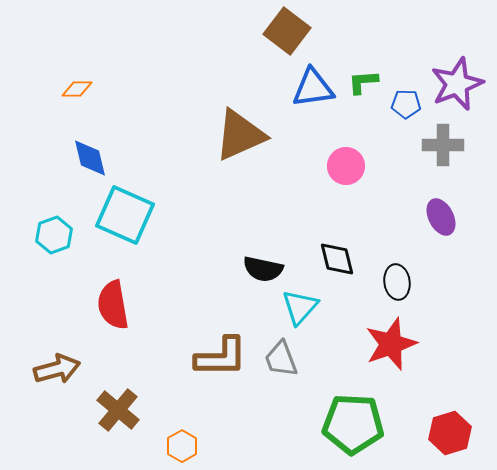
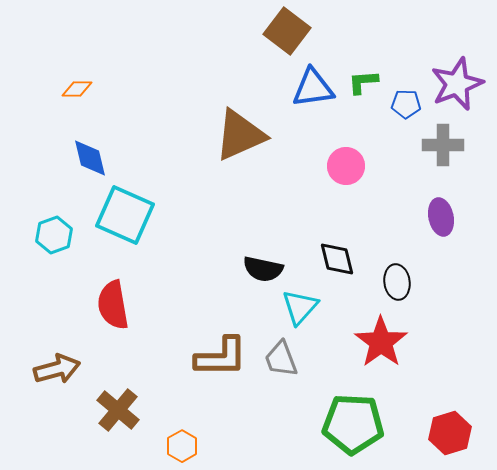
purple ellipse: rotated 15 degrees clockwise
red star: moved 10 px left, 2 px up; rotated 16 degrees counterclockwise
